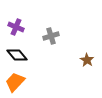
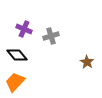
purple cross: moved 8 px right, 2 px down
brown star: moved 2 px down
